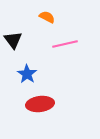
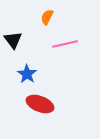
orange semicircle: rotated 91 degrees counterclockwise
red ellipse: rotated 28 degrees clockwise
